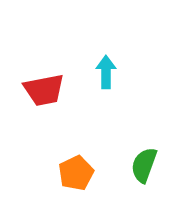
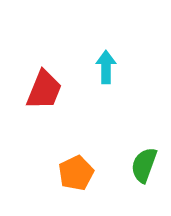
cyan arrow: moved 5 px up
red trapezoid: rotated 57 degrees counterclockwise
